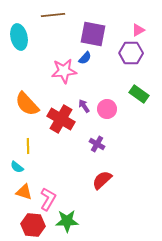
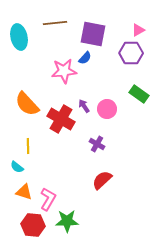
brown line: moved 2 px right, 8 px down
